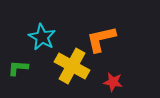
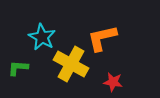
orange L-shape: moved 1 px right, 1 px up
yellow cross: moved 1 px left, 2 px up
